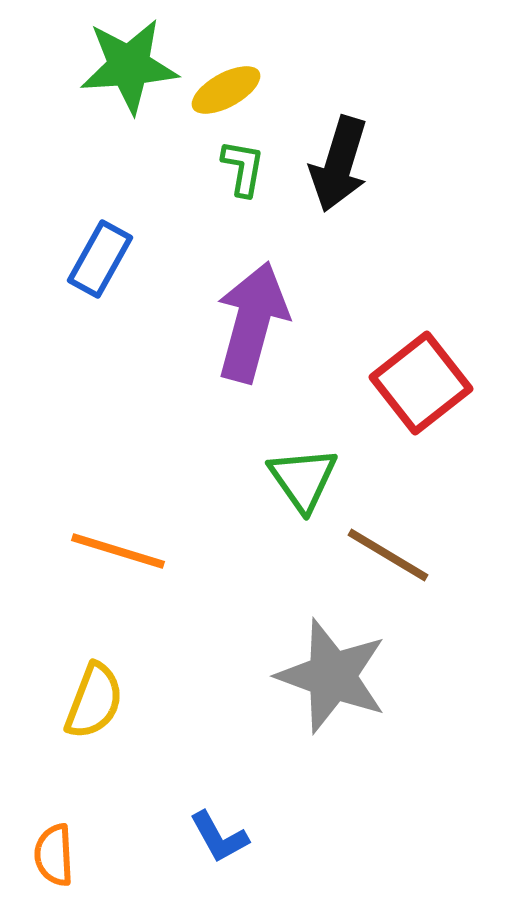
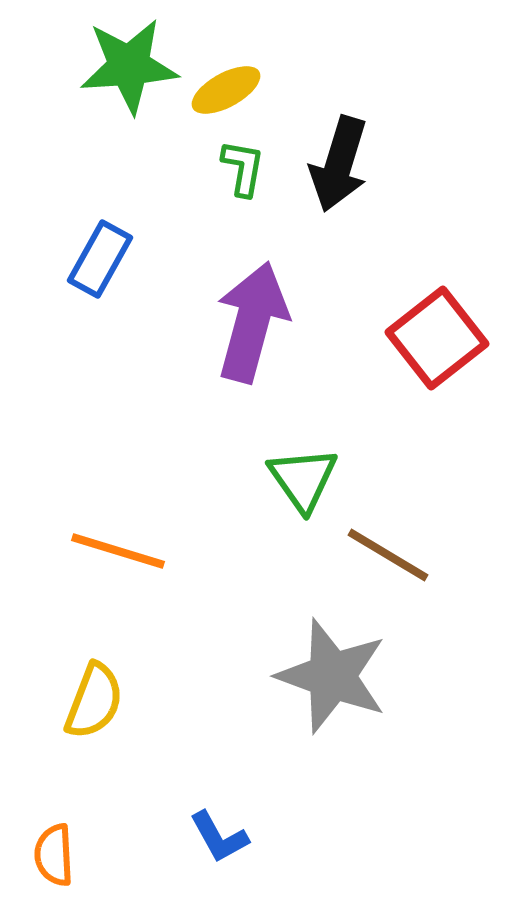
red square: moved 16 px right, 45 px up
